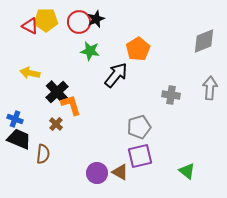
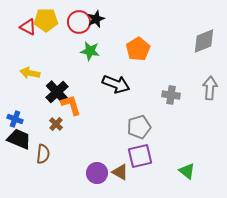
red triangle: moved 2 px left, 1 px down
black arrow: moved 9 px down; rotated 72 degrees clockwise
